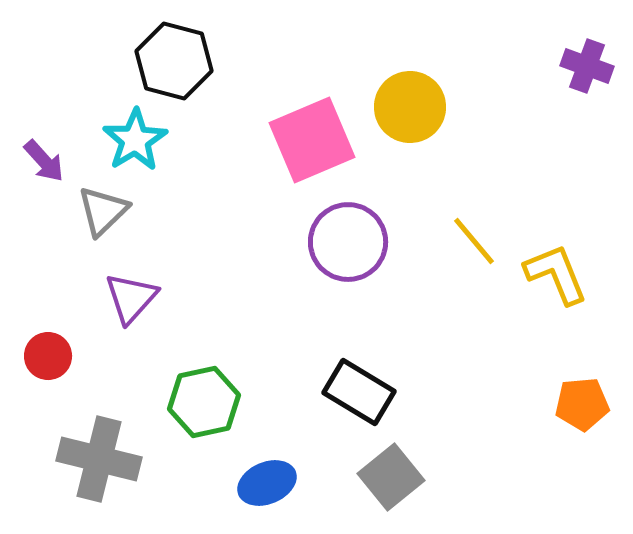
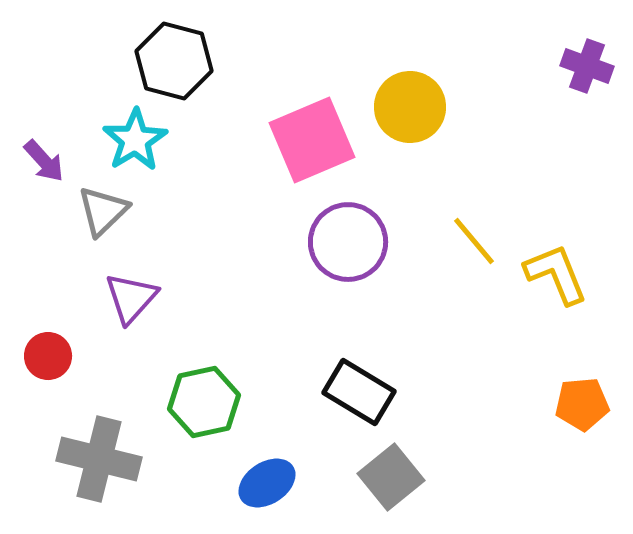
blue ellipse: rotated 10 degrees counterclockwise
